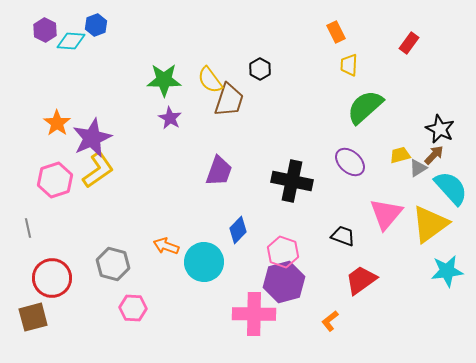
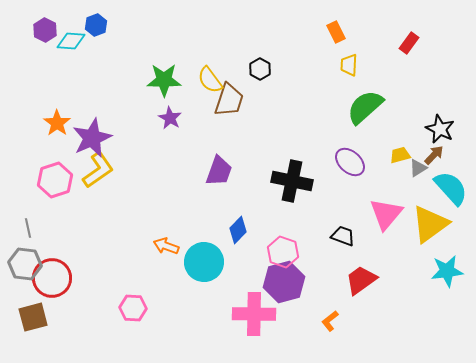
gray hexagon at (113, 264): moved 88 px left; rotated 8 degrees counterclockwise
